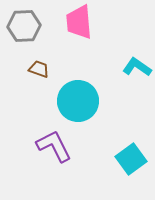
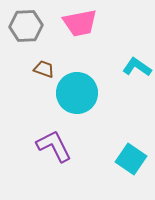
pink trapezoid: moved 1 px right, 1 px down; rotated 96 degrees counterclockwise
gray hexagon: moved 2 px right
brown trapezoid: moved 5 px right
cyan circle: moved 1 px left, 8 px up
cyan square: rotated 20 degrees counterclockwise
